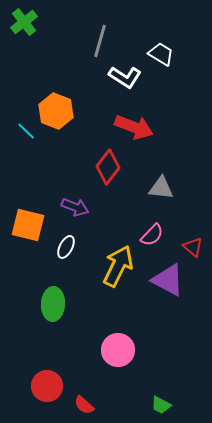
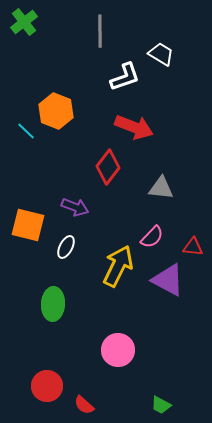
gray line: moved 10 px up; rotated 16 degrees counterclockwise
white L-shape: rotated 52 degrees counterclockwise
pink semicircle: moved 2 px down
red triangle: rotated 35 degrees counterclockwise
